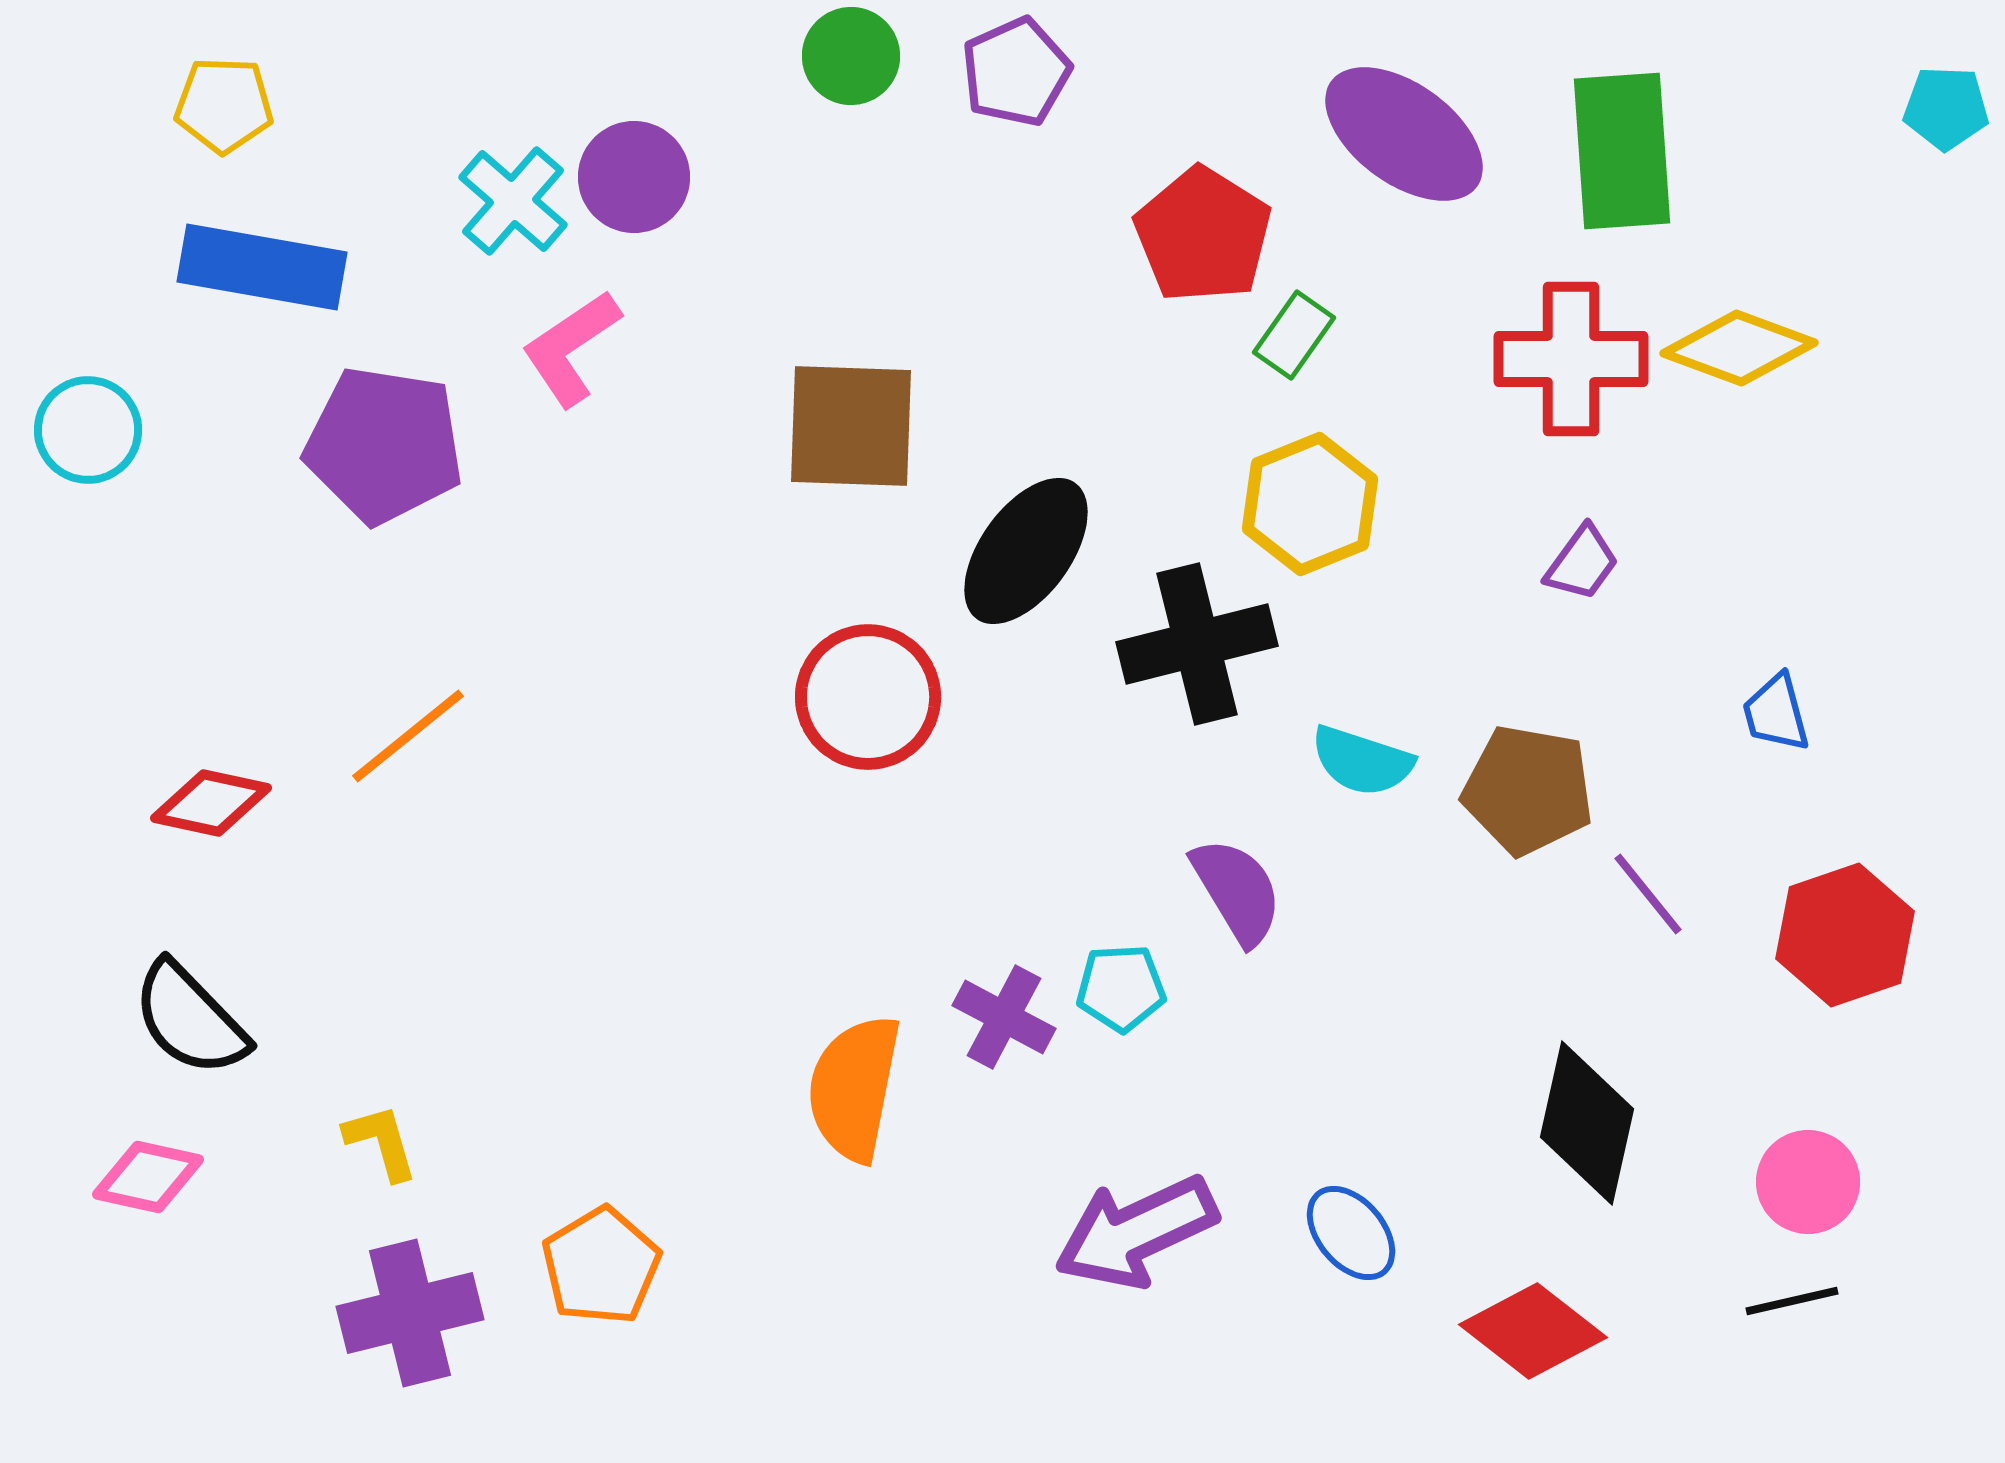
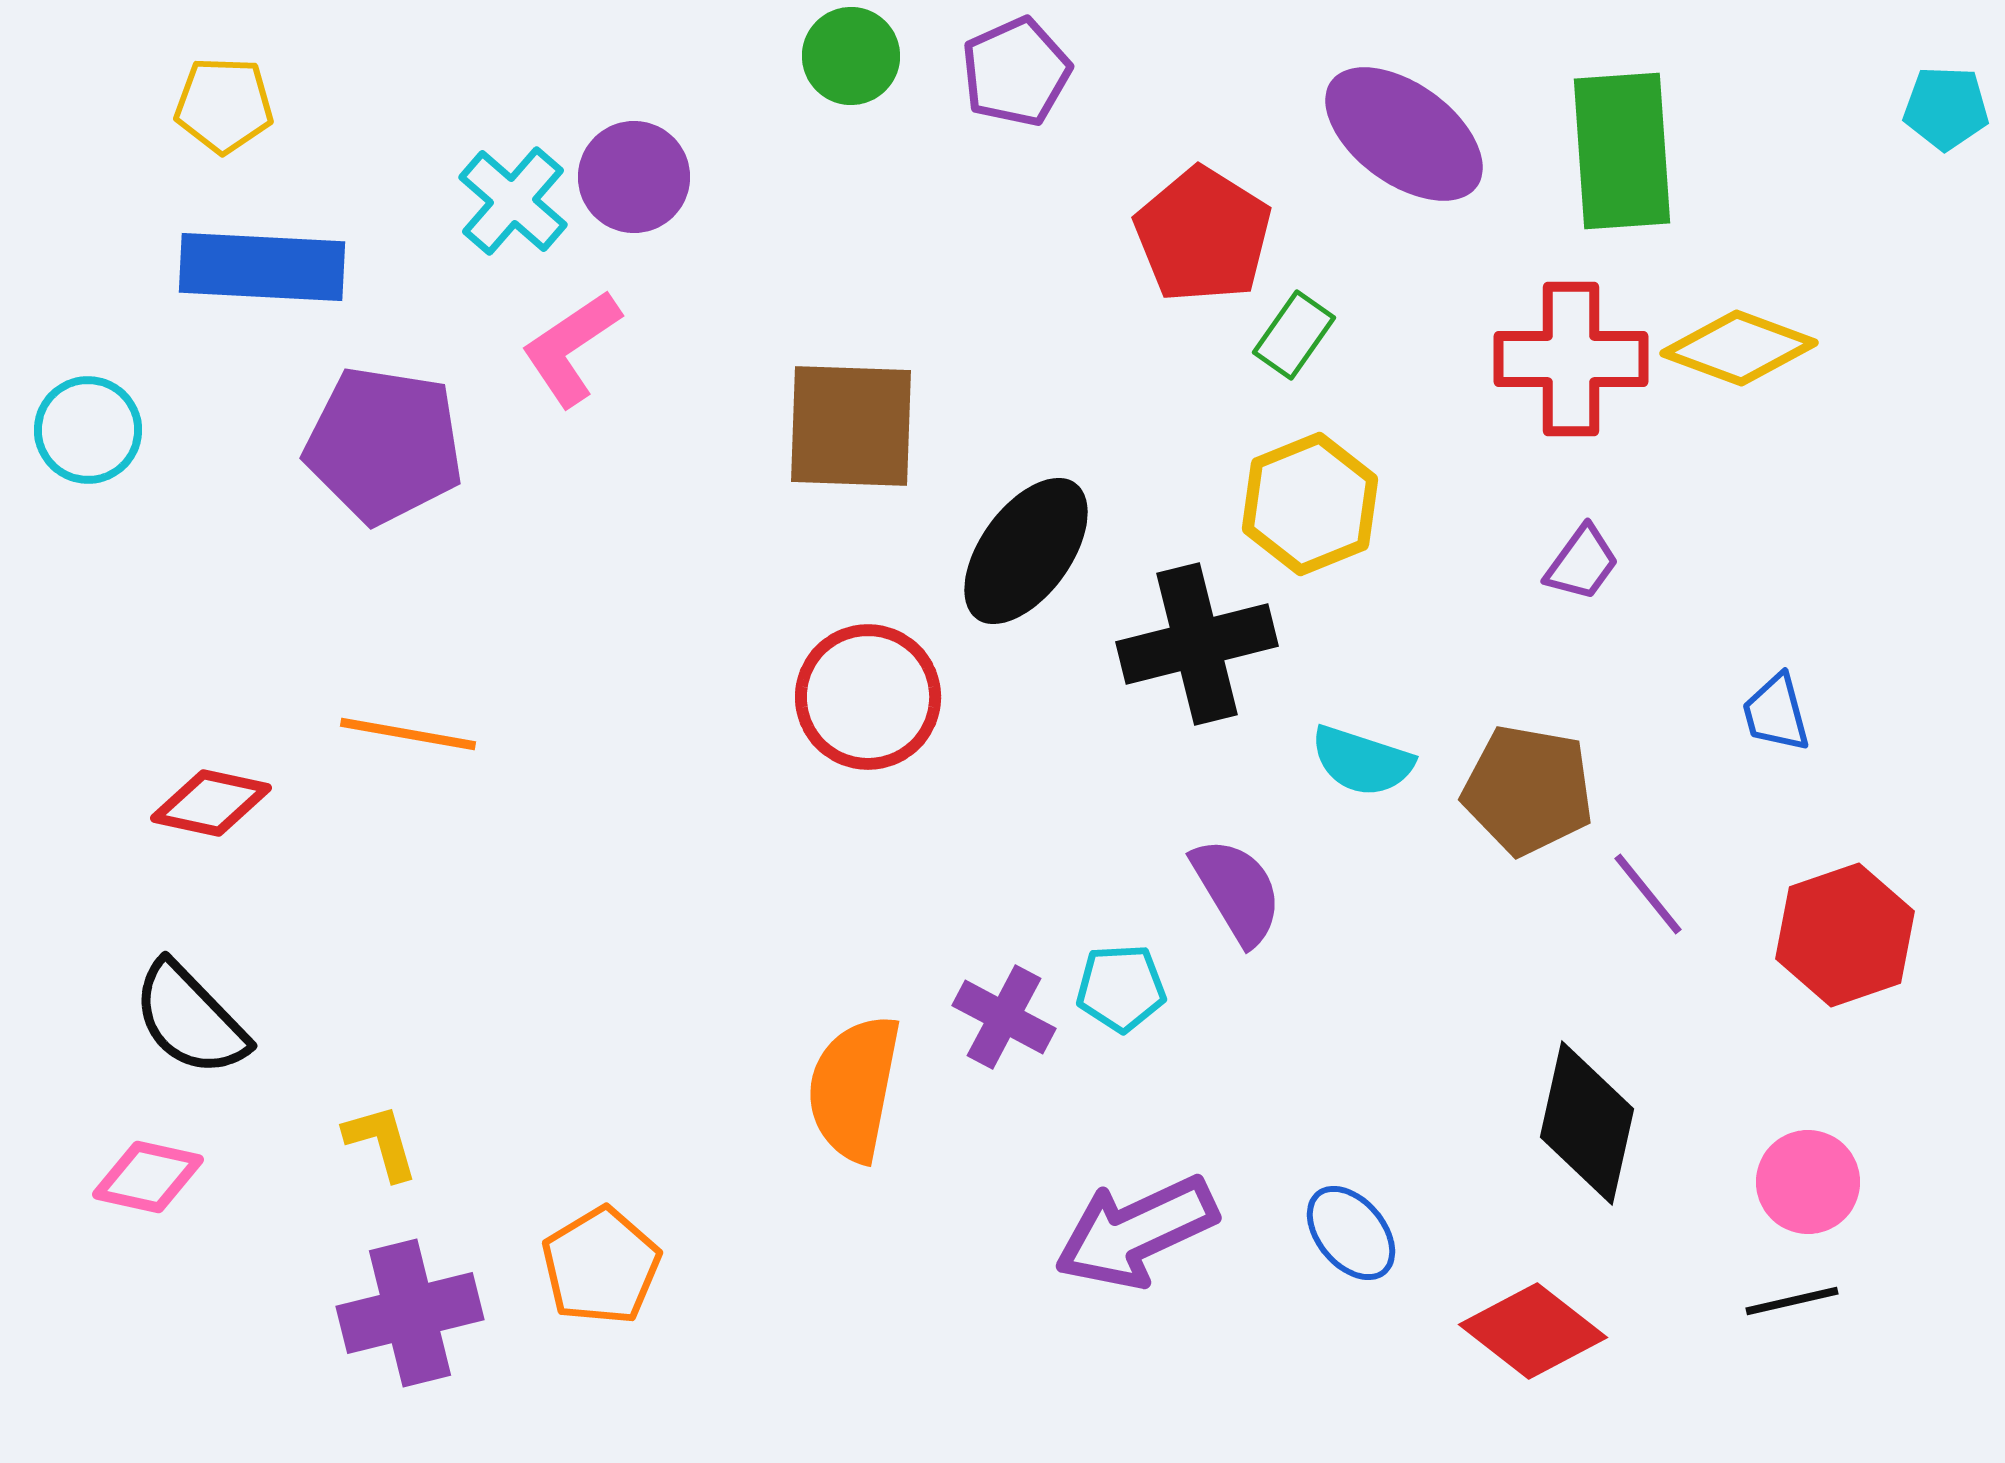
blue rectangle at (262, 267): rotated 7 degrees counterclockwise
orange line at (408, 736): moved 2 px up; rotated 49 degrees clockwise
